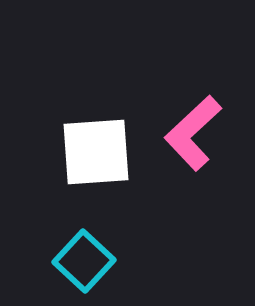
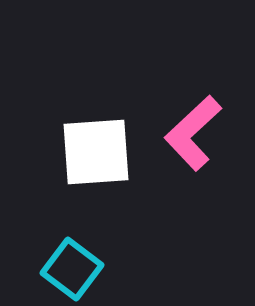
cyan square: moved 12 px left, 8 px down; rotated 6 degrees counterclockwise
